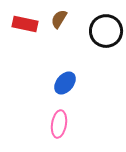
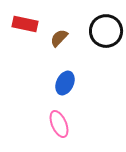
brown semicircle: moved 19 px down; rotated 12 degrees clockwise
blue ellipse: rotated 15 degrees counterclockwise
pink ellipse: rotated 32 degrees counterclockwise
